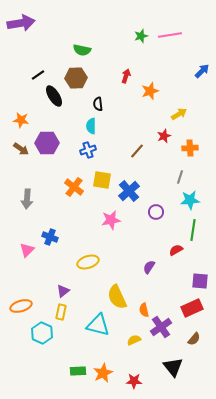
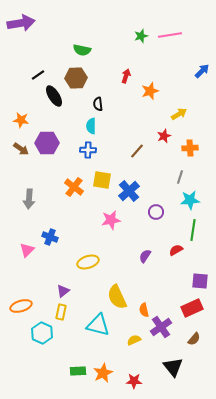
blue cross at (88, 150): rotated 21 degrees clockwise
gray arrow at (27, 199): moved 2 px right
purple semicircle at (149, 267): moved 4 px left, 11 px up
